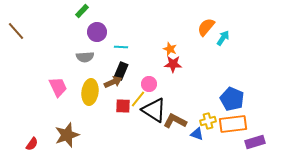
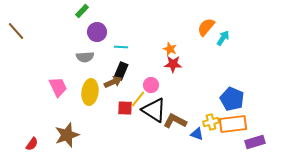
pink circle: moved 2 px right, 1 px down
red square: moved 2 px right, 2 px down
yellow cross: moved 3 px right, 1 px down
